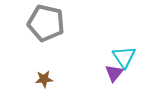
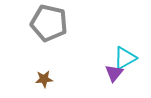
gray pentagon: moved 3 px right
cyan triangle: moved 1 px right, 1 px down; rotated 35 degrees clockwise
